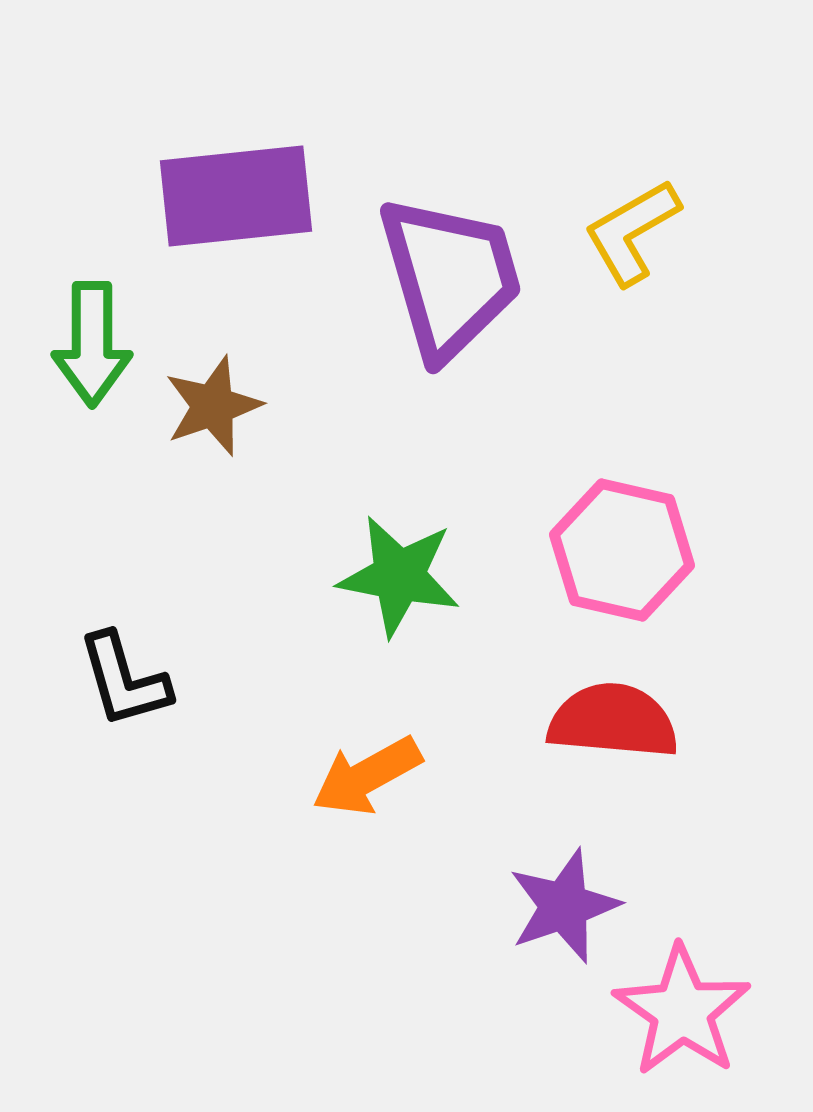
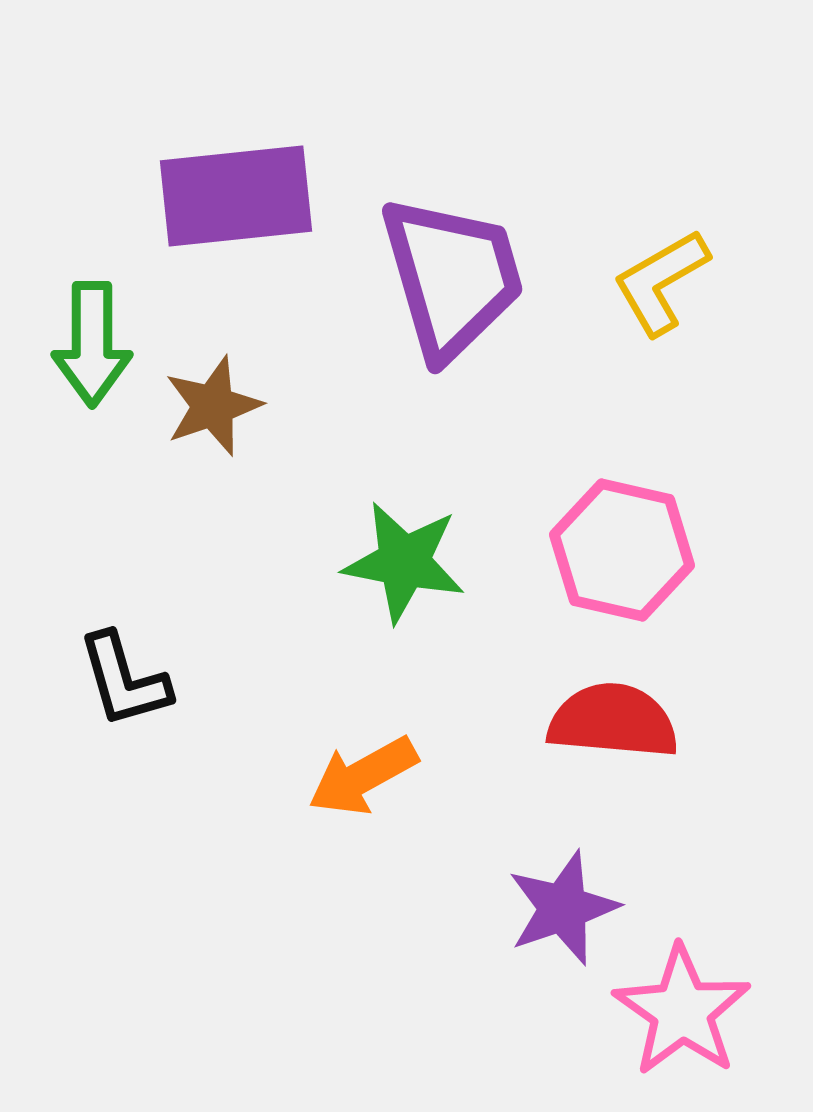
yellow L-shape: moved 29 px right, 50 px down
purple trapezoid: moved 2 px right
green star: moved 5 px right, 14 px up
orange arrow: moved 4 px left
purple star: moved 1 px left, 2 px down
